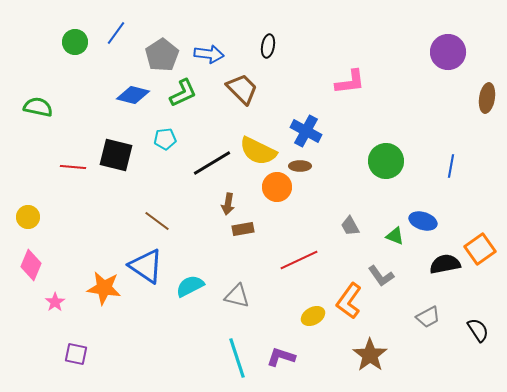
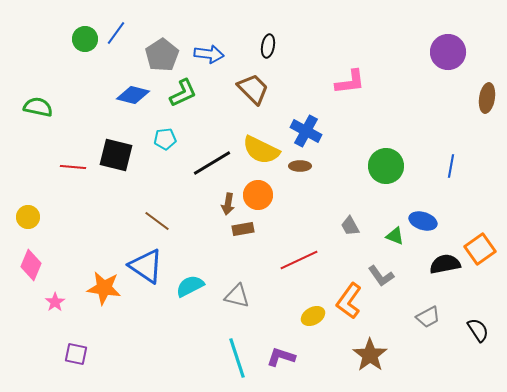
green circle at (75, 42): moved 10 px right, 3 px up
brown trapezoid at (242, 89): moved 11 px right
yellow semicircle at (258, 151): moved 3 px right, 1 px up
green circle at (386, 161): moved 5 px down
orange circle at (277, 187): moved 19 px left, 8 px down
